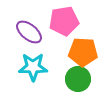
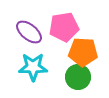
pink pentagon: moved 6 px down
green circle: moved 2 px up
